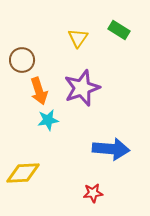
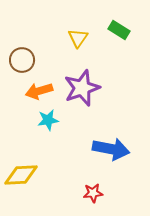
orange arrow: rotated 92 degrees clockwise
blue arrow: rotated 6 degrees clockwise
yellow diamond: moved 2 px left, 2 px down
